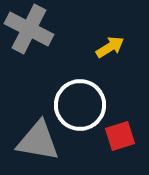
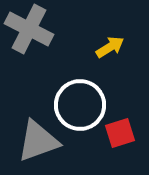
red square: moved 3 px up
gray triangle: rotated 30 degrees counterclockwise
